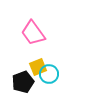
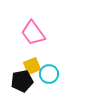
yellow square: moved 6 px left, 1 px up
black pentagon: moved 1 px left, 1 px up; rotated 10 degrees clockwise
